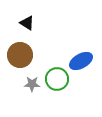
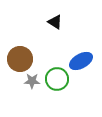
black triangle: moved 28 px right, 1 px up
brown circle: moved 4 px down
gray star: moved 3 px up
